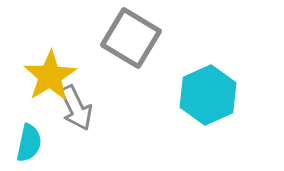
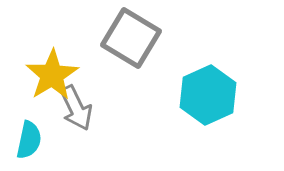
yellow star: moved 2 px right, 1 px up
cyan semicircle: moved 3 px up
